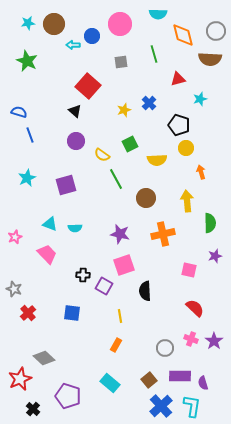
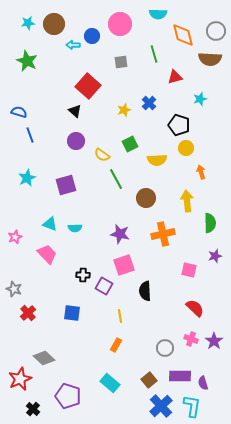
red triangle at (178, 79): moved 3 px left, 2 px up
